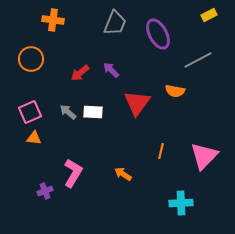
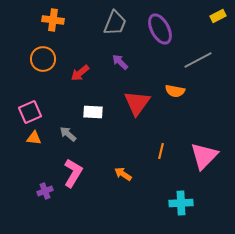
yellow rectangle: moved 9 px right, 1 px down
purple ellipse: moved 2 px right, 5 px up
orange circle: moved 12 px right
purple arrow: moved 9 px right, 8 px up
gray arrow: moved 22 px down
